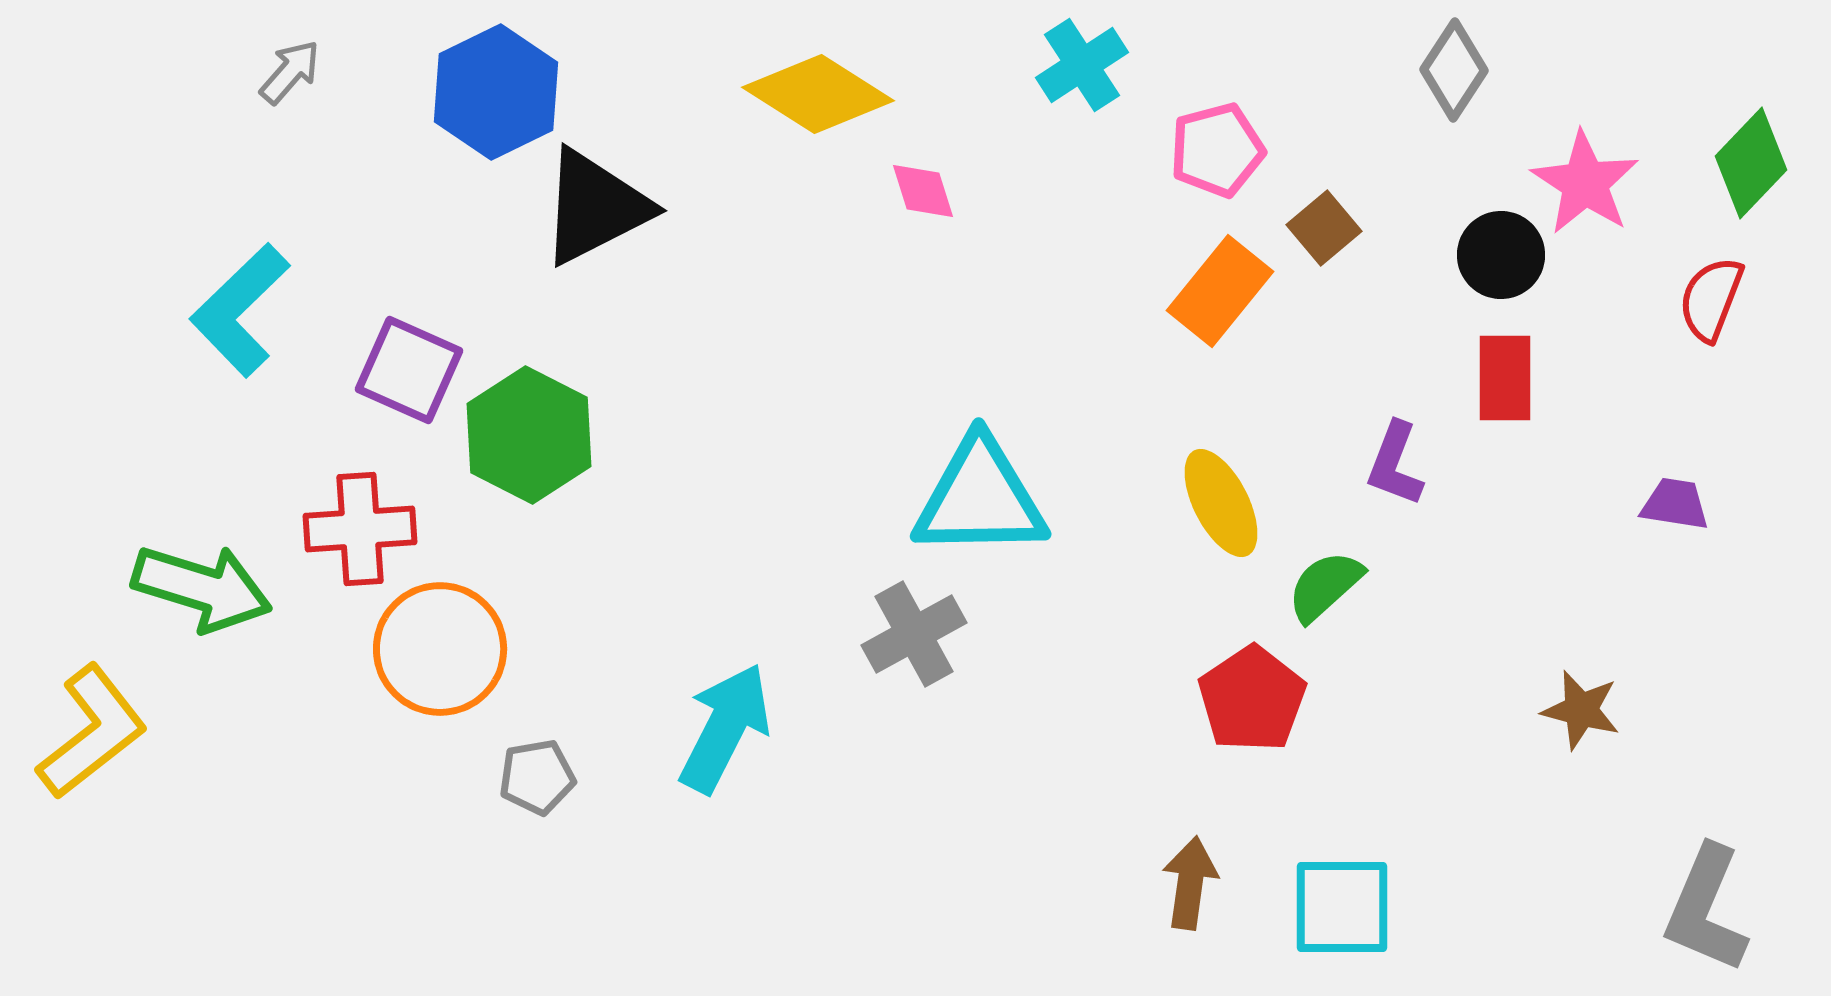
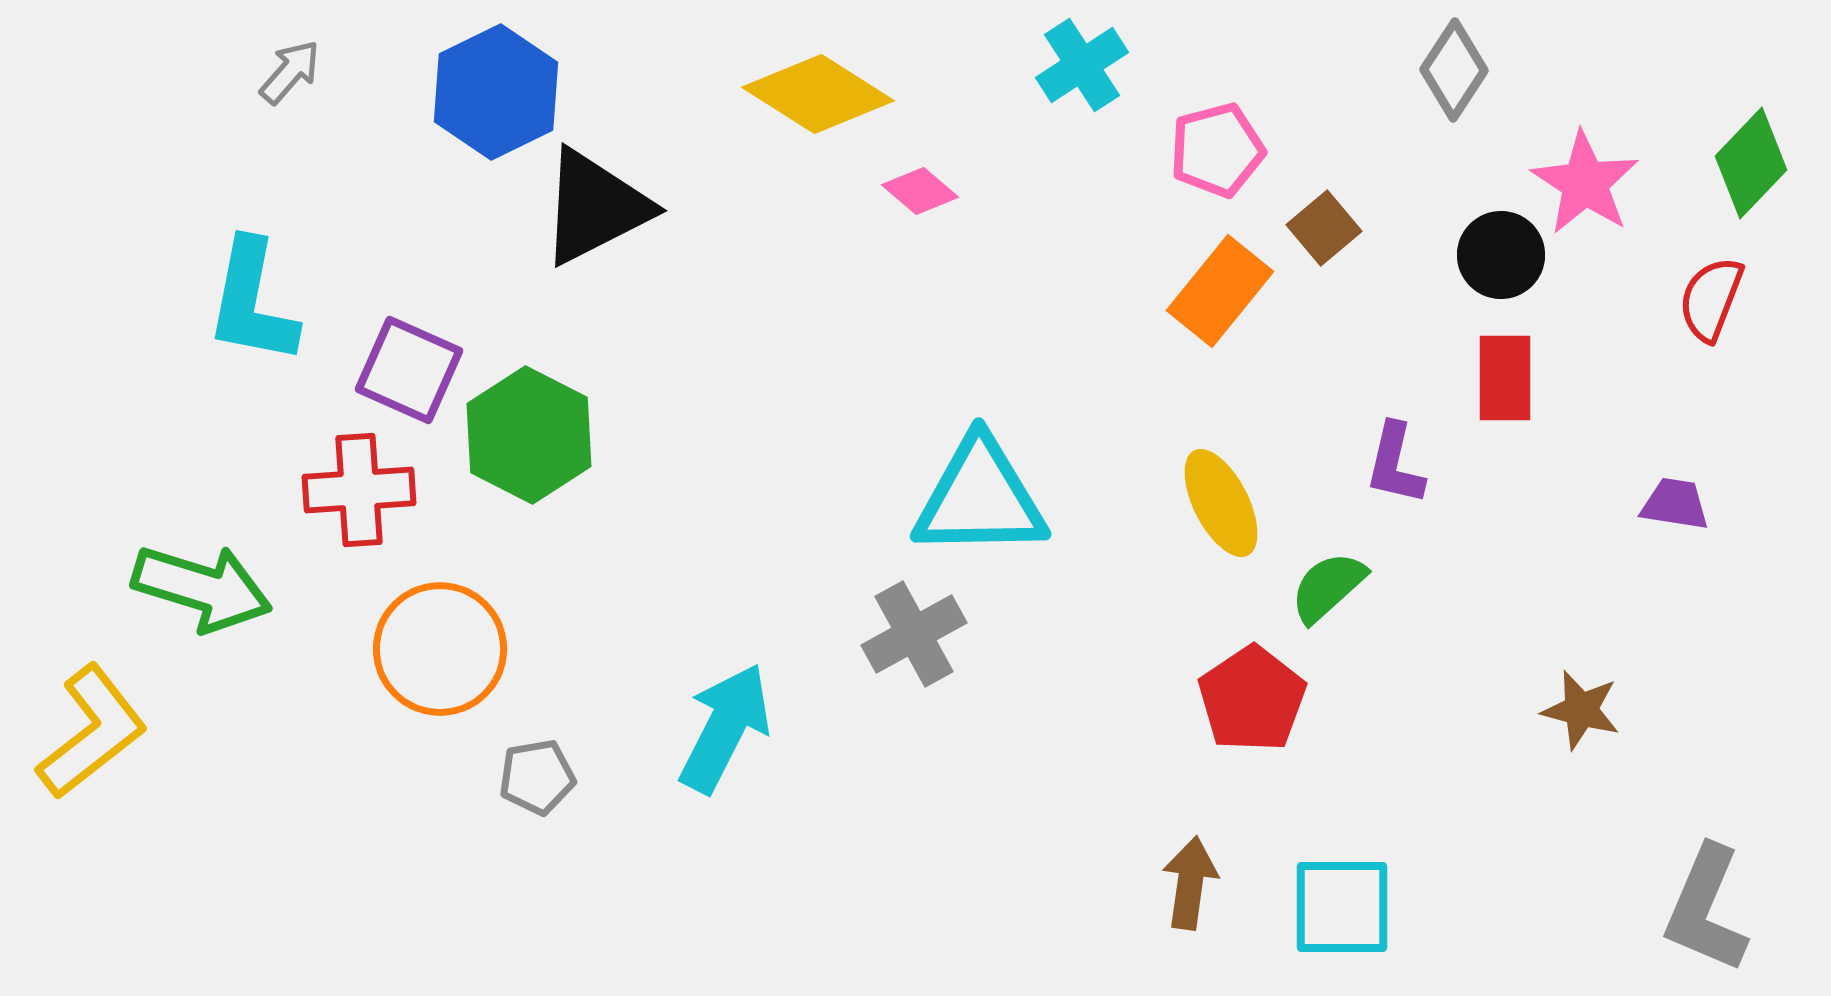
pink diamond: moved 3 px left; rotated 32 degrees counterclockwise
cyan L-shape: moved 12 px right, 8 px up; rotated 35 degrees counterclockwise
purple L-shape: rotated 8 degrees counterclockwise
red cross: moved 1 px left, 39 px up
green semicircle: moved 3 px right, 1 px down
